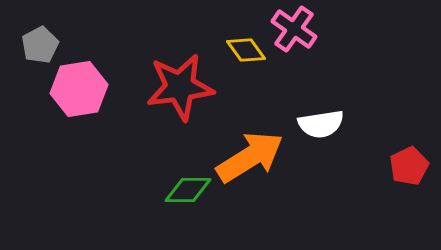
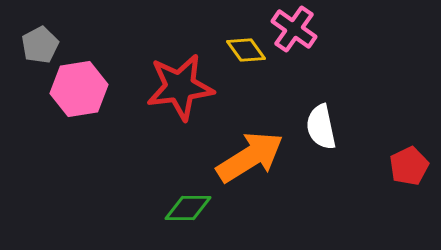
white semicircle: moved 3 px down; rotated 87 degrees clockwise
green diamond: moved 18 px down
